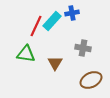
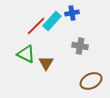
red line: rotated 20 degrees clockwise
gray cross: moved 3 px left, 2 px up
green triangle: rotated 18 degrees clockwise
brown triangle: moved 9 px left
brown ellipse: moved 1 px down
